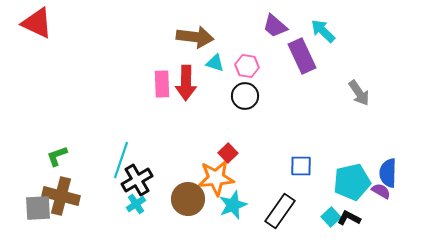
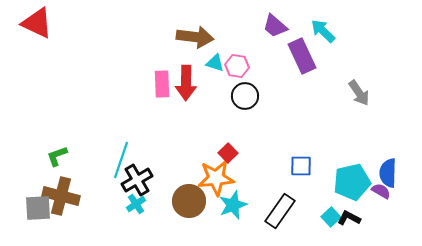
pink hexagon: moved 10 px left
brown circle: moved 1 px right, 2 px down
